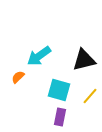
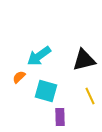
orange semicircle: moved 1 px right
cyan square: moved 13 px left, 1 px down
yellow line: rotated 66 degrees counterclockwise
purple rectangle: rotated 12 degrees counterclockwise
